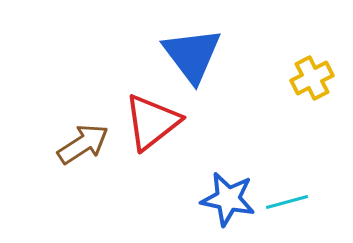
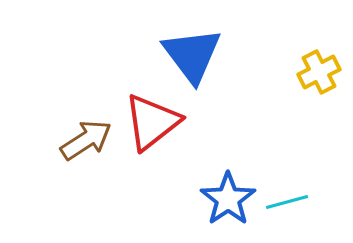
yellow cross: moved 7 px right, 6 px up
brown arrow: moved 3 px right, 4 px up
blue star: rotated 26 degrees clockwise
